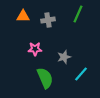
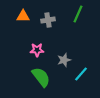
pink star: moved 2 px right, 1 px down
gray star: moved 3 px down
green semicircle: moved 4 px left, 1 px up; rotated 15 degrees counterclockwise
